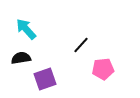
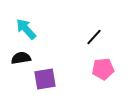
black line: moved 13 px right, 8 px up
purple square: rotated 10 degrees clockwise
